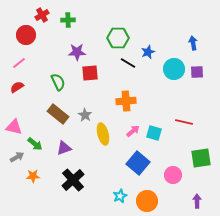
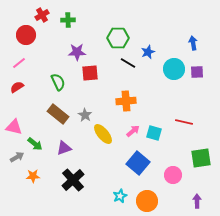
yellow ellipse: rotated 25 degrees counterclockwise
